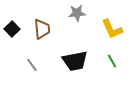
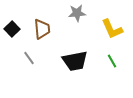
gray line: moved 3 px left, 7 px up
